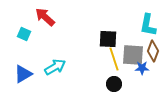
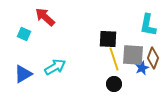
brown diamond: moved 7 px down
blue star: rotated 24 degrees counterclockwise
